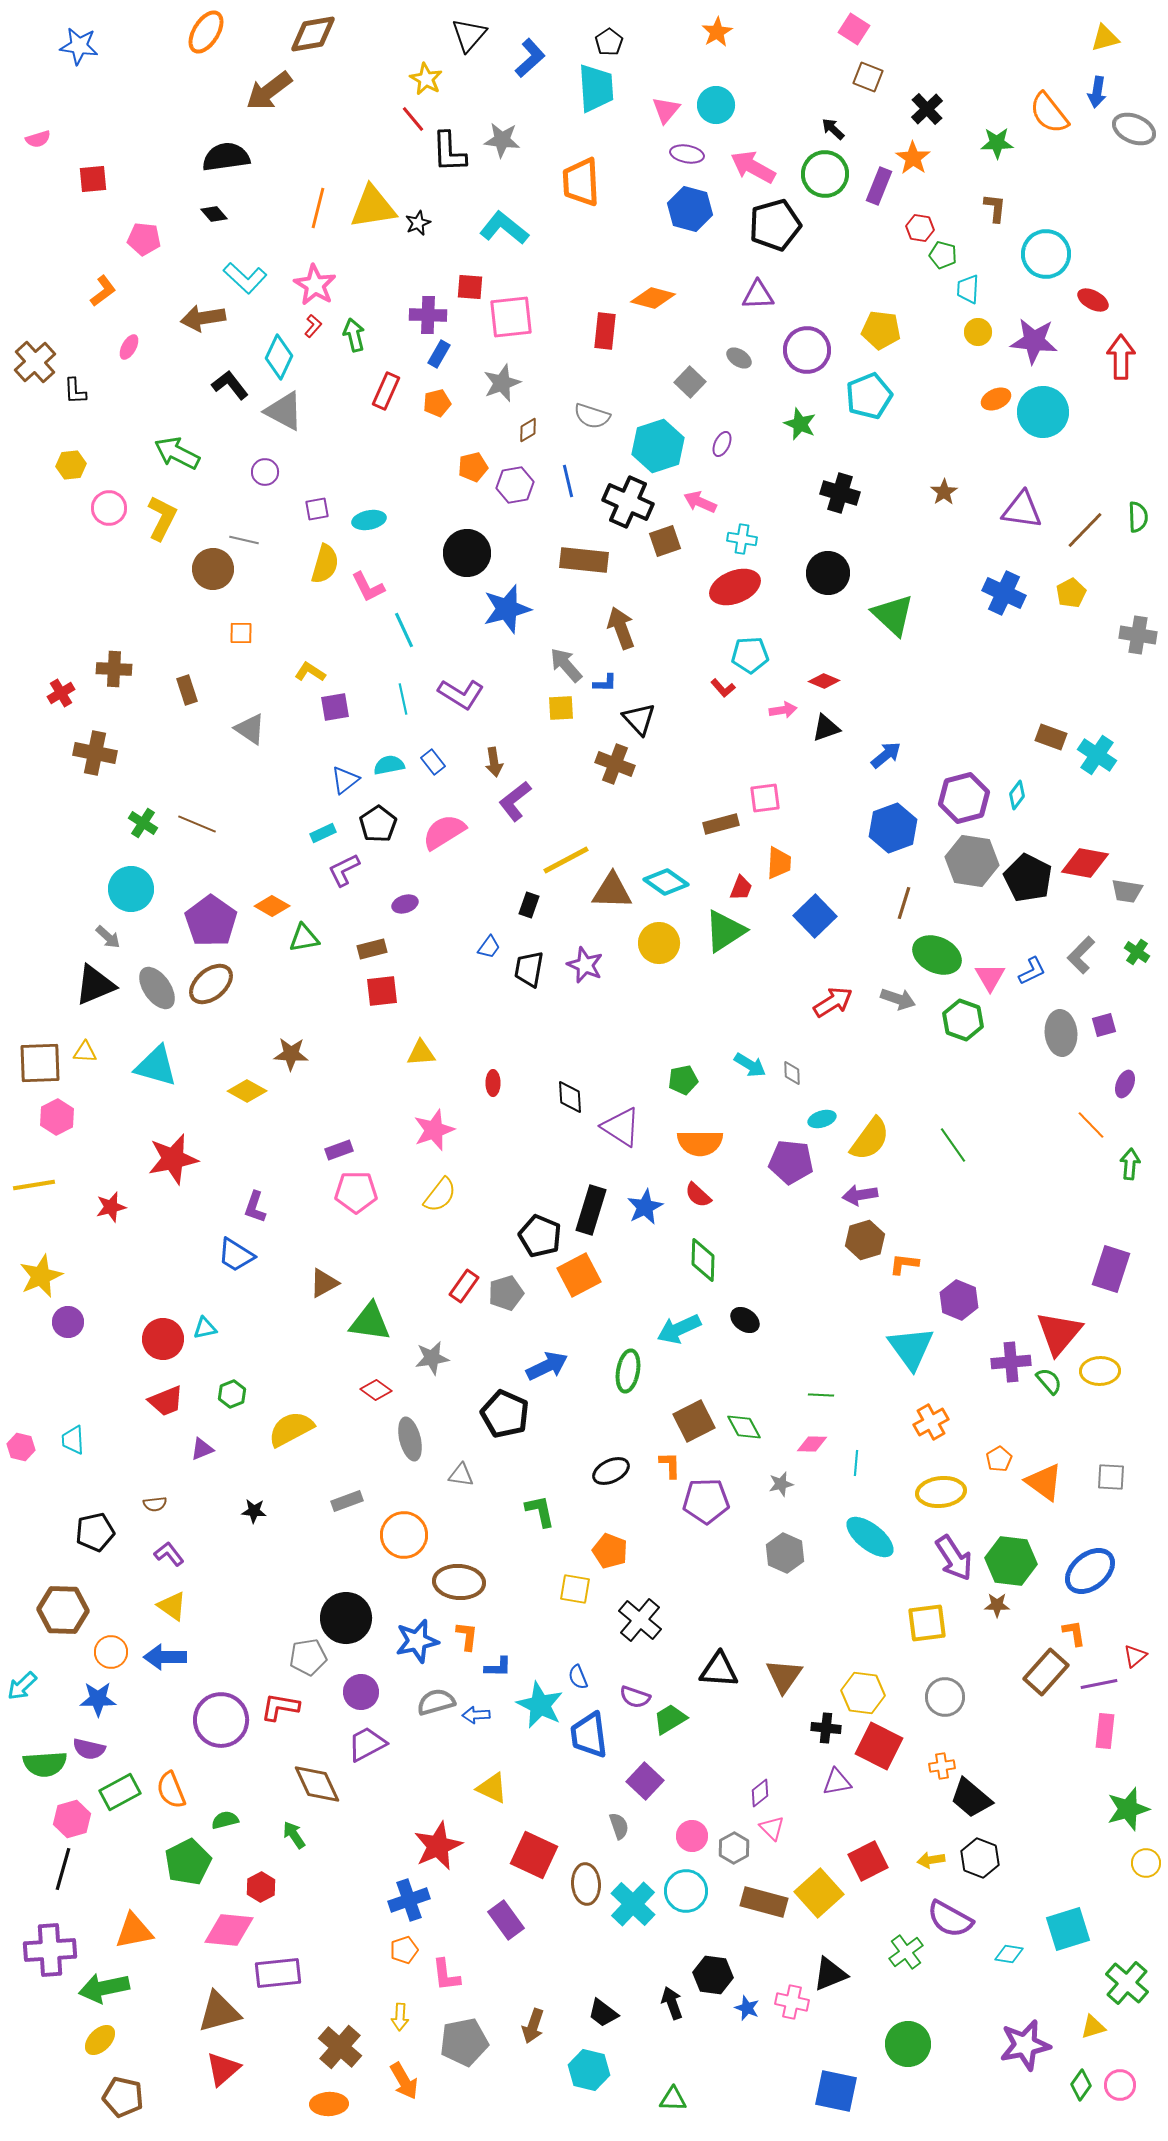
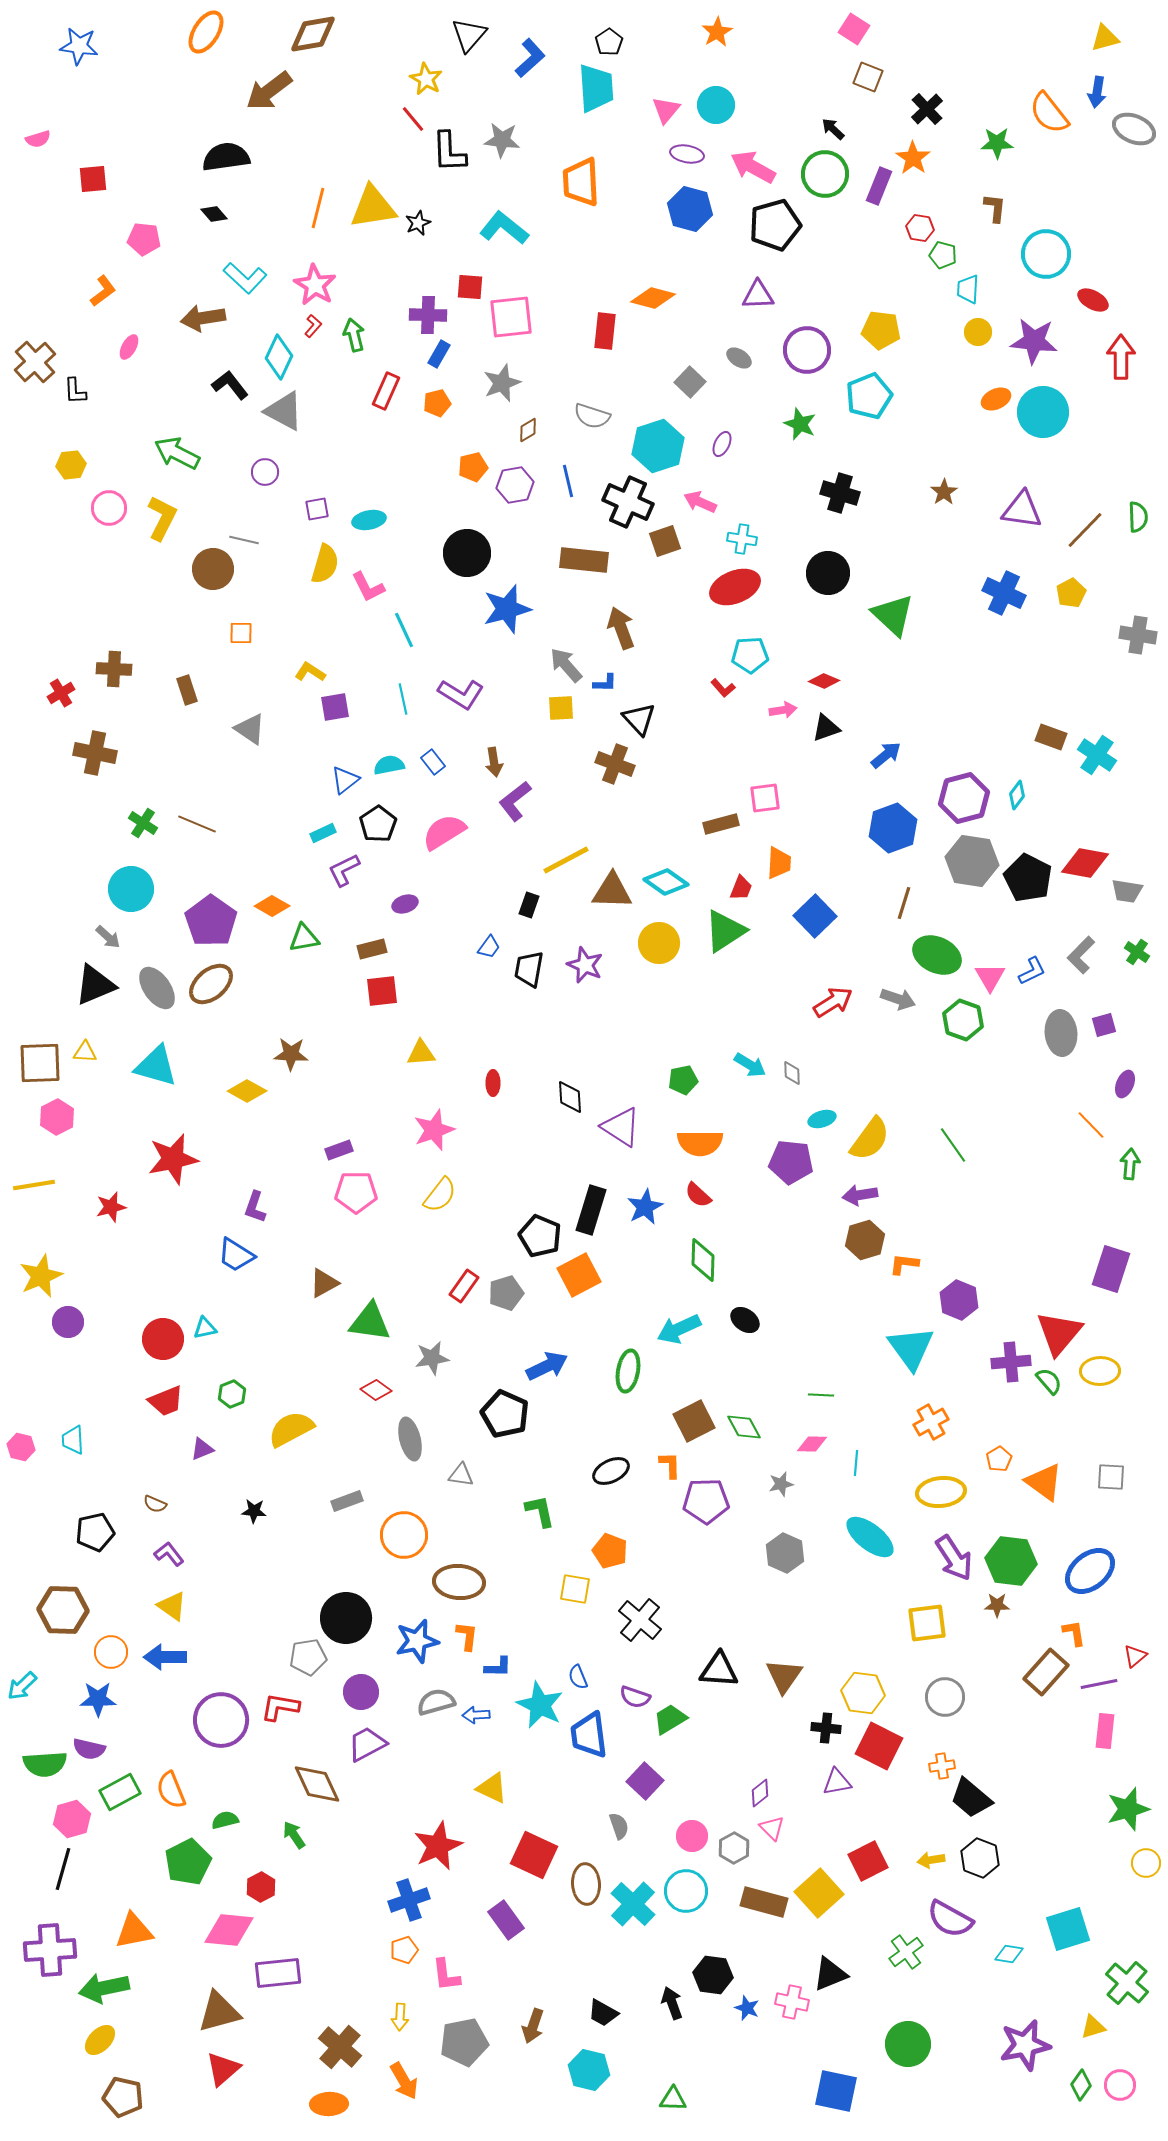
brown semicircle at (155, 1504): rotated 30 degrees clockwise
black trapezoid at (603, 2013): rotated 8 degrees counterclockwise
